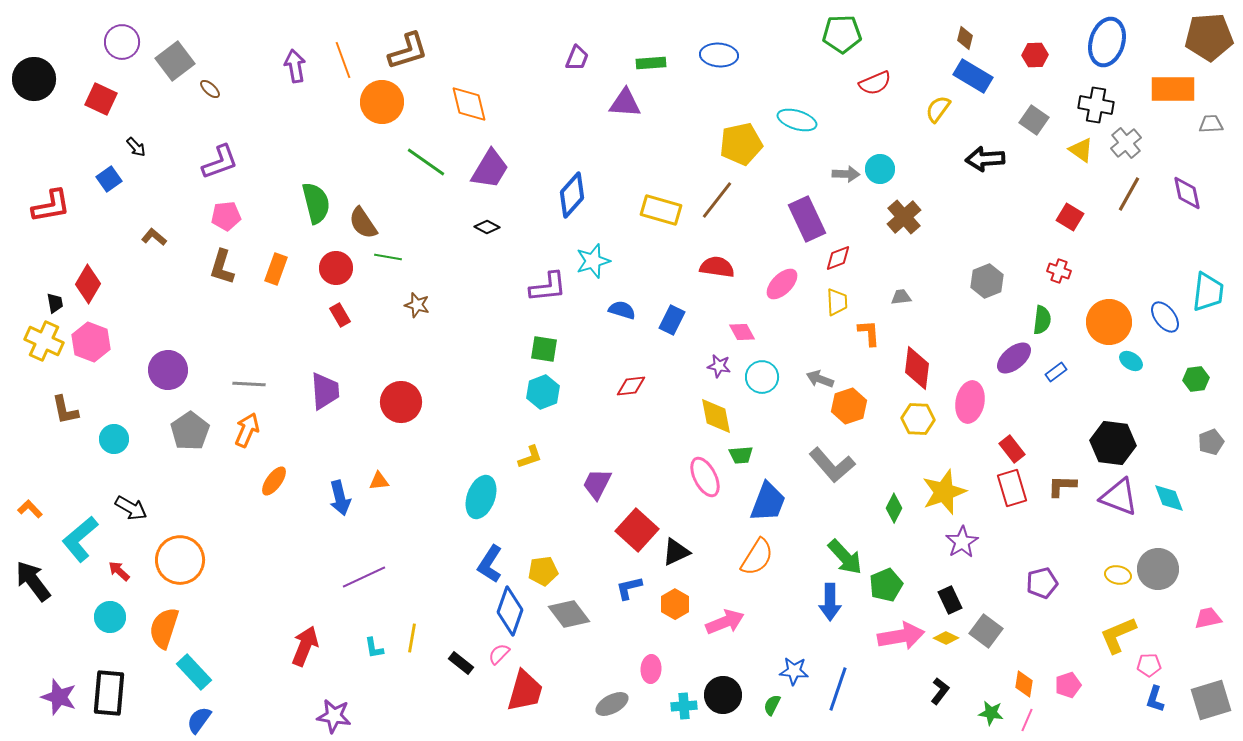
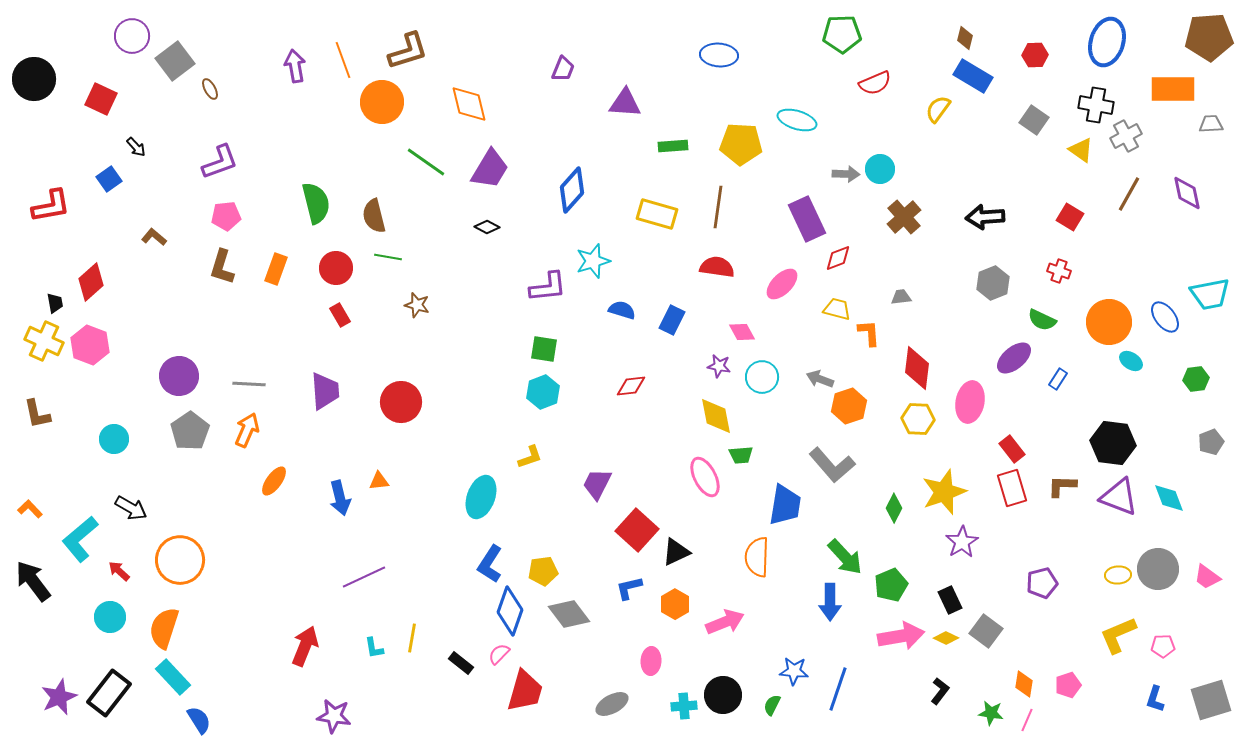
purple circle at (122, 42): moved 10 px right, 6 px up
purple trapezoid at (577, 58): moved 14 px left, 11 px down
green rectangle at (651, 63): moved 22 px right, 83 px down
brown ellipse at (210, 89): rotated 20 degrees clockwise
gray cross at (1126, 143): moved 7 px up; rotated 12 degrees clockwise
yellow pentagon at (741, 144): rotated 15 degrees clockwise
black arrow at (985, 159): moved 58 px down
blue diamond at (572, 195): moved 5 px up
brown line at (717, 200): moved 1 px right, 7 px down; rotated 30 degrees counterclockwise
yellow rectangle at (661, 210): moved 4 px left, 4 px down
brown semicircle at (363, 223): moved 11 px right, 7 px up; rotated 20 degrees clockwise
gray hexagon at (987, 281): moved 6 px right, 2 px down
red diamond at (88, 284): moved 3 px right, 2 px up; rotated 18 degrees clockwise
cyan trapezoid at (1208, 292): moved 2 px right, 2 px down; rotated 72 degrees clockwise
yellow trapezoid at (837, 302): moved 7 px down; rotated 72 degrees counterclockwise
green semicircle at (1042, 320): rotated 108 degrees clockwise
pink hexagon at (91, 342): moved 1 px left, 3 px down
purple circle at (168, 370): moved 11 px right, 6 px down
blue rectangle at (1056, 372): moved 2 px right, 7 px down; rotated 20 degrees counterclockwise
brown L-shape at (65, 410): moved 28 px left, 4 px down
blue trapezoid at (768, 502): moved 17 px right, 3 px down; rotated 12 degrees counterclockwise
orange semicircle at (757, 557): rotated 150 degrees clockwise
yellow ellipse at (1118, 575): rotated 15 degrees counterclockwise
green pentagon at (886, 585): moved 5 px right
pink trapezoid at (1208, 618): moved 1 px left, 41 px up; rotated 132 degrees counterclockwise
pink pentagon at (1149, 665): moved 14 px right, 19 px up
pink ellipse at (651, 669): moved 8 px up
cyan rectangle at (194, 672): moved 21 px left, 5 px down
black rectangle at (109, 693): rotated 33 degrees clockwise
purple star at (59, 697): rotated 30 degrees clockwise
blue semicircle at (199, 720): rotated 112 degrees clockwise
